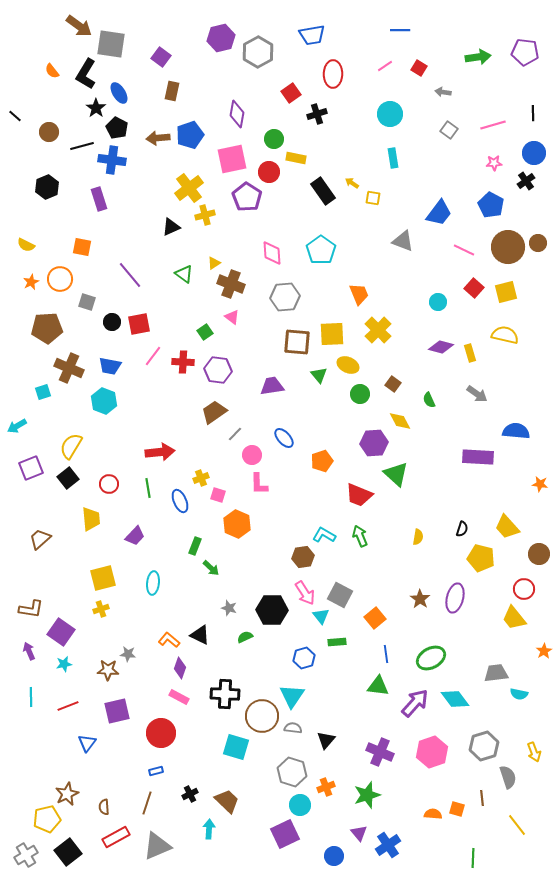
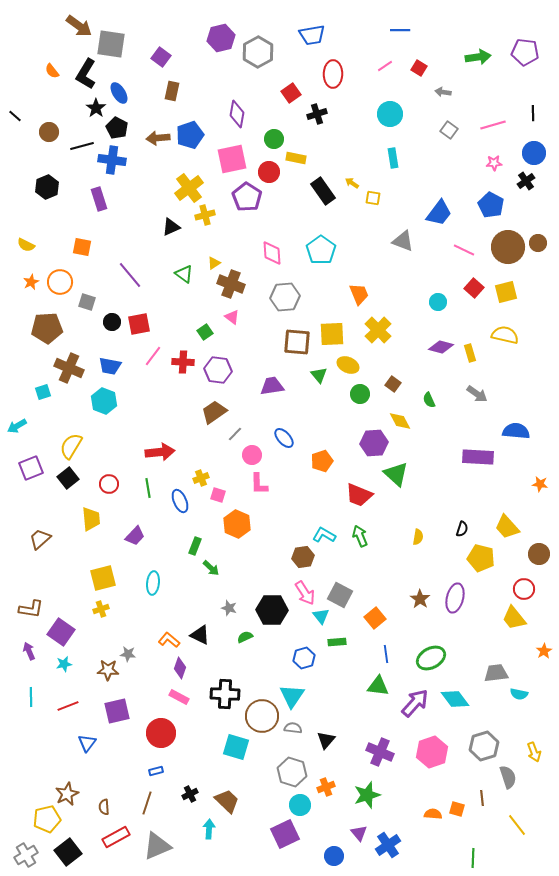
orange circle at (60, 279): moved 3 px down
